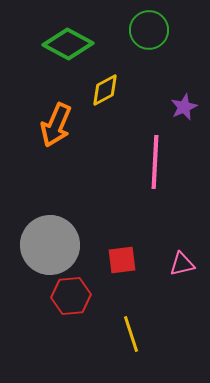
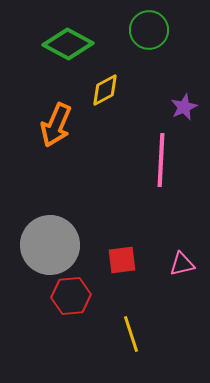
pink line: moved 6 px right, 2 px up
